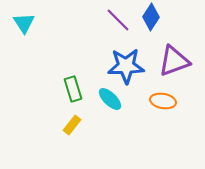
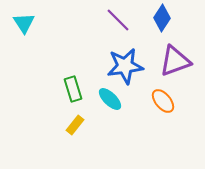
blue diamond: moved 11 px right, 1 px down
purple triangle: moved 1 px right
blue star: moved 1 px left; rotated 6 degrees counterclockwise
orange ellipse: rotated 40 degrees clockwise
yellow rectangle: moved 3 px right
